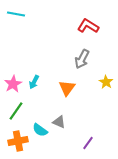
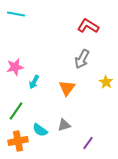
pink star: moved 2 px right, 17 px up; rotated 18 degrees clockwise
gray triangle: moved 5 px right, 3 px down; rotated 40 degrees counterclockwise
